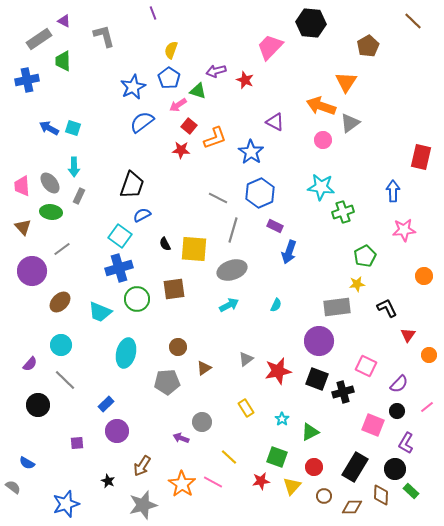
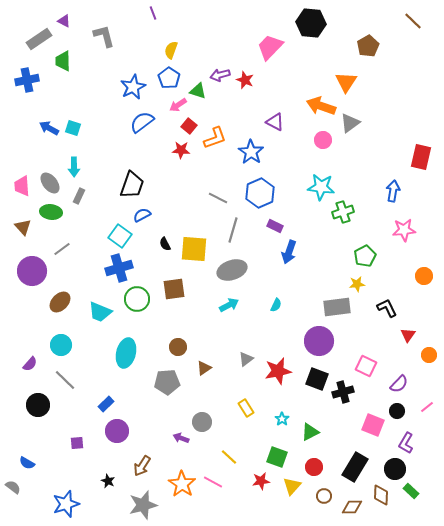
purple arrow at (216, 71): moved 4 px right, 4 px down
blue arrow at (393, 191): rotated 10 degrees clockwise
